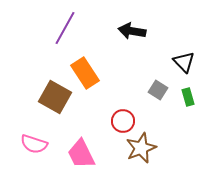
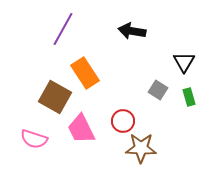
purple line: moved 2 px left, 1 px down
black triangle: rotated 15 degrees clockwise
green rectangle: moved 1 px right
pink semicircle: moved 5 px up
brown star: rotated 24 degrees clockwise
pink trapezoid: moved 25 px up
